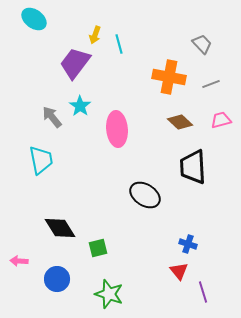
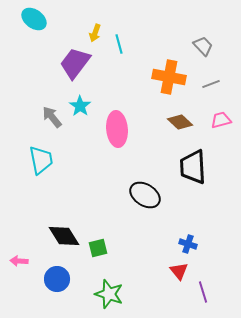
yellow arrow: moved 2 px up
gray trapezoid: moved 1 px right, 2 px down
black diamond: moved 4 px right, 8 px down
